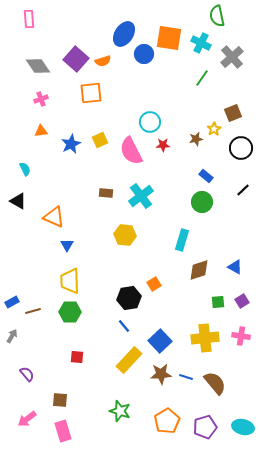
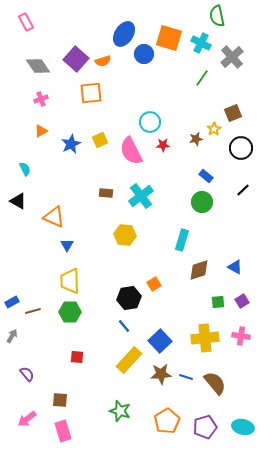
pink rectangle at (29, 19): moved 3 px left, 3 px down; rotated 24 degrees counterclockwise
orange square at (169, 38): rotated 8 degrees clockwise
orange triangle at (41, 131): rotated 24 degrees counterclockwise
